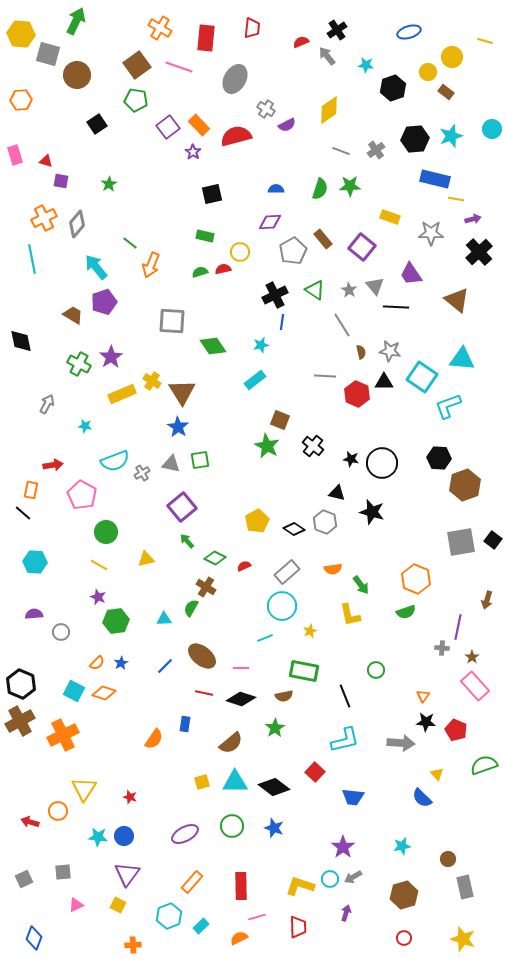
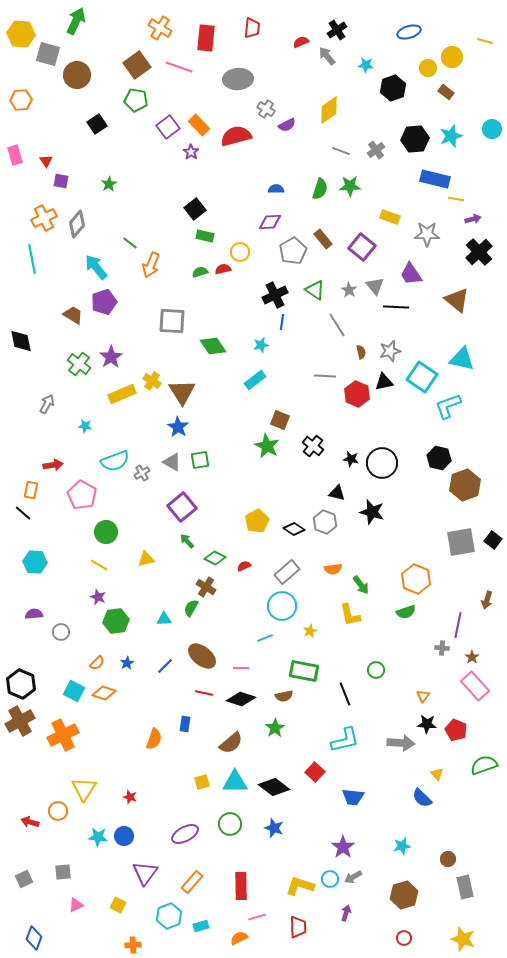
yellow circle at (428, 72): moved 4 px up
gray ellipse at (235, 79): moved 3 px right; rotated 56 degrees clockwise
purple star at (193, 152): moved 2 px left
red triangle at (46, 161): rotated 40 degrees clockwise
black square at (212, 194): moved 17 px left, 15 px down; rotated 25 degrees counterclockwise
gray star at (431, 233): moved 4 px left, 1 px down
gray line at (342, 325): moved 5 px left
gray star at (390, 351): rotated 25 degrees counterclockwise
cyan triangle at (462, 359): rotated 8 degrees clockwise
green cross at (79, 364): rotated 10 degrees clockwise
black triangle at (384, 382): rotated 12 degrees counterclockwise
black hexagon at (439, 458): rotated 10 degrees clockwise
gray triangle at (171, 464): moved 1 px right, 2 px up; rotated 18 degrees clockwise
purple line at (458, 627): moved 2 px up
blue star at (121, 663): moved 6 px right
black line at (345, 696): moved 2 px up
black star at (426, 722): moved 1 px right, 2 px down
orange semicircle at (154, 739): rotated 15 degrees counterclockwise
green circle at (232, 826): moved 2 px left, 2 px up
purple triangle at (127, 874): moved 18 px right, 1 px up
cyan rectangle at (201, 926): rotated 28 degrees clockwise
